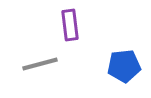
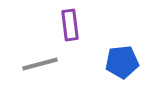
blue pentagon: moved 2 px left, 4 px up
